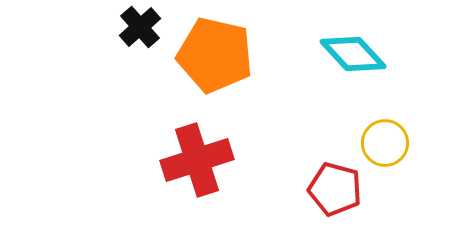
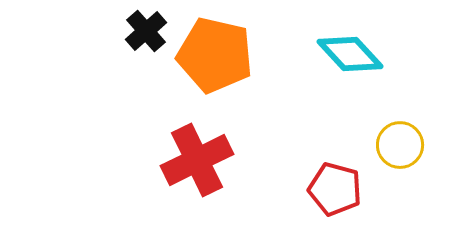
black cross: moved 6 px right, 4 px down
cyan diamond: moved 3 px left
yellow circle: moved 15 px right, 2 px down
red cross: rotated 8 degrees counterclockwise
